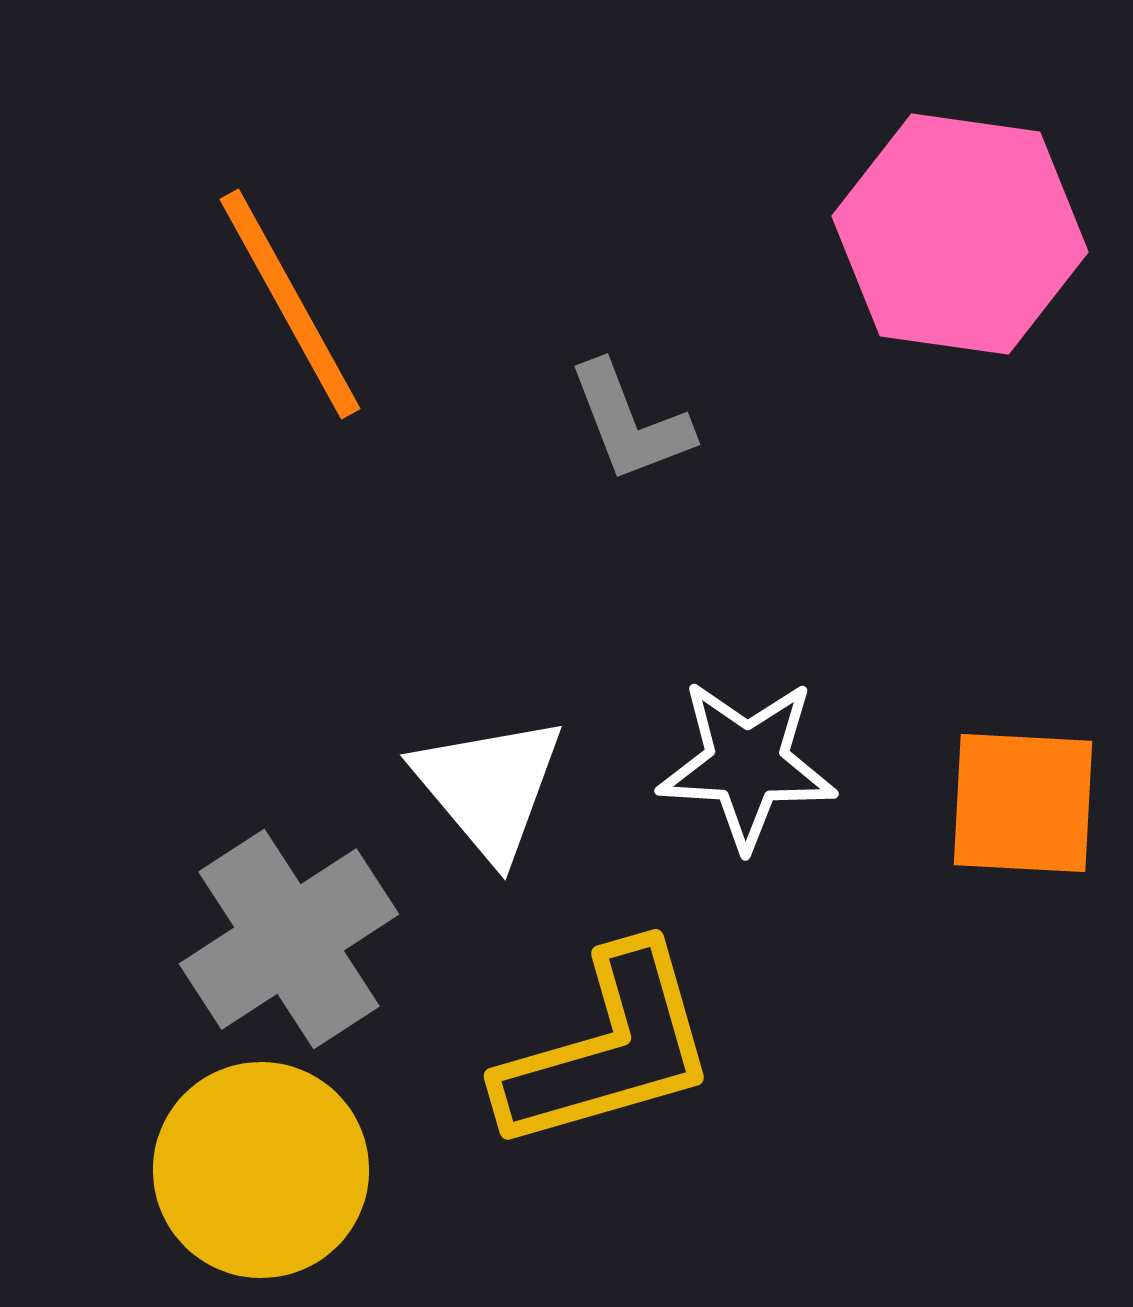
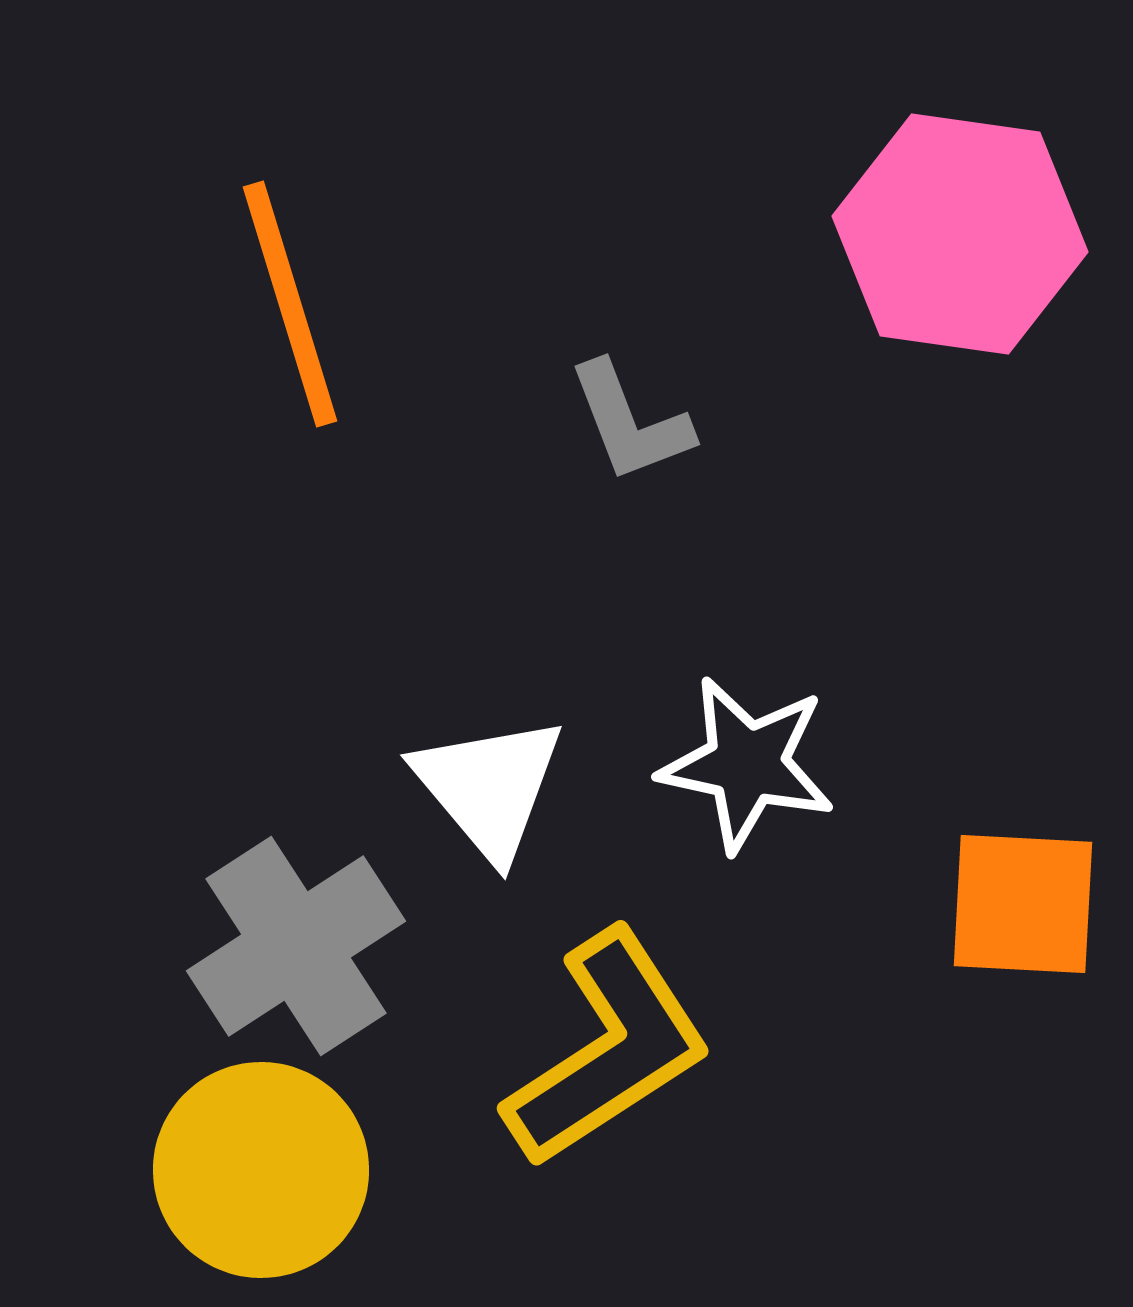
orange line: rotated 12 degrees clockwise
white star: rotated 9 degrees clockwise
orange square: moved 101 px down
gray cross: moved 7 px right, 7 px down
yellow L-shape: rotated 17 degrees counterclockwise
